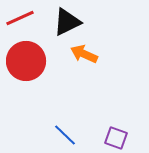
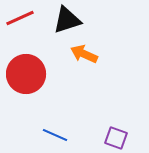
black triangle: moved 2 px up; rotated 8 degrees clockwise
red circle: moved 13 px down
blue line: moved 10 px left; rotated 20 degrees counterclockwise
